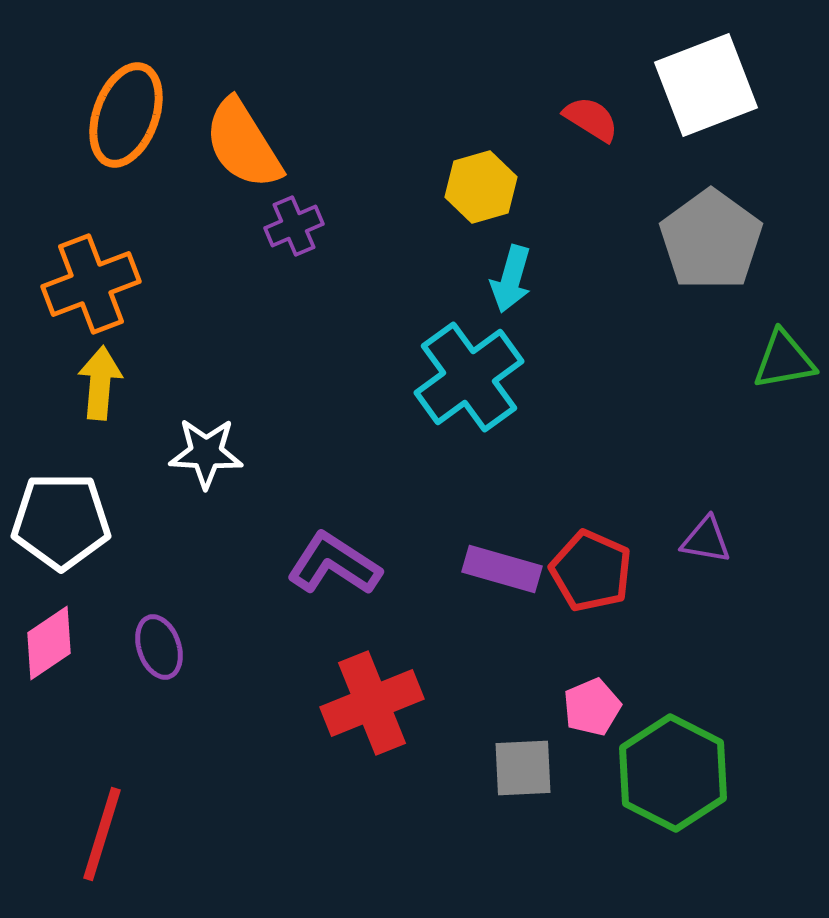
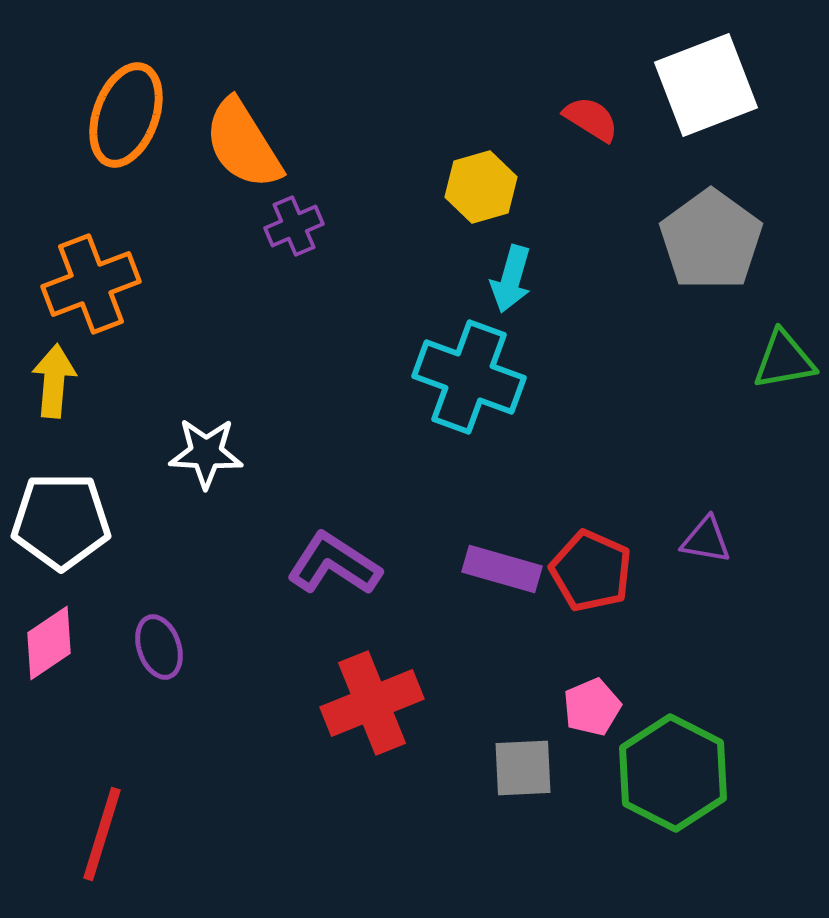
cyan cross: rotated 34 degrees counterclockwise
yellow arrow: moved 46 px left, 2 px up
